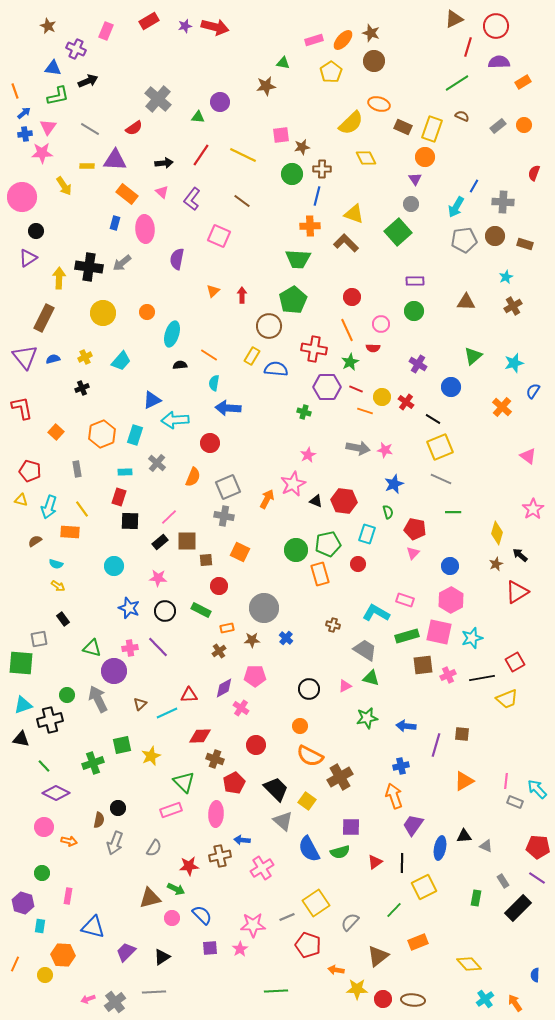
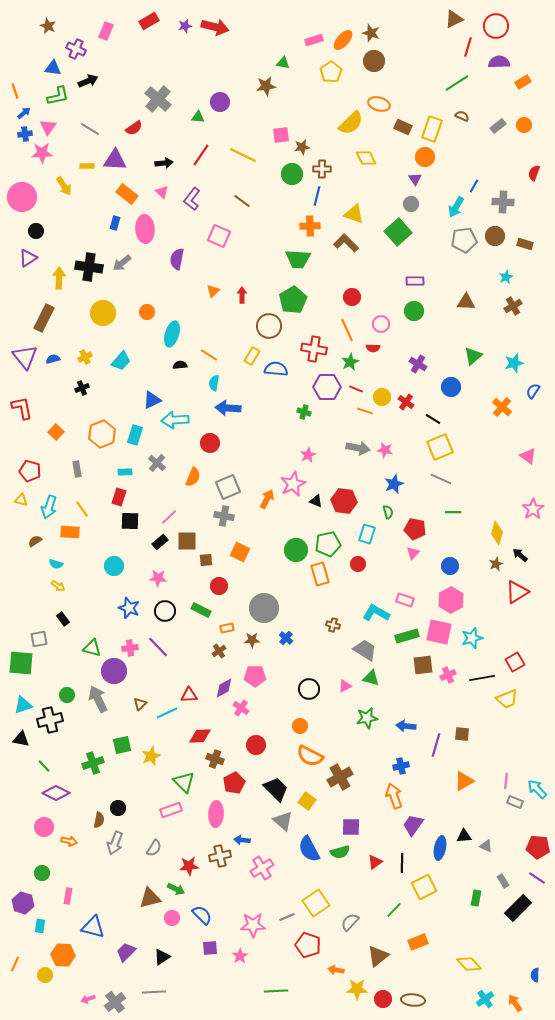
pink star at (240, 949): moved 7 px down
